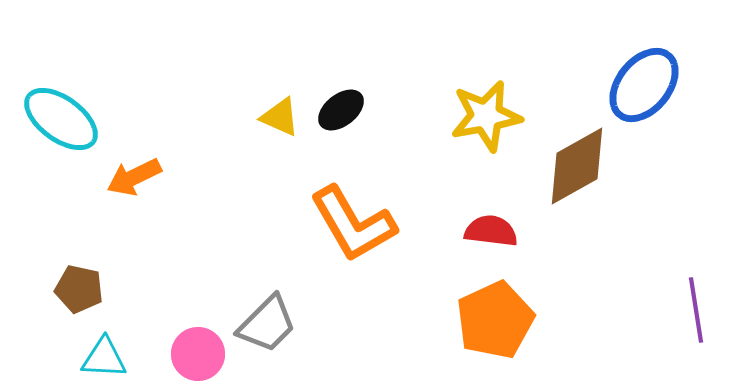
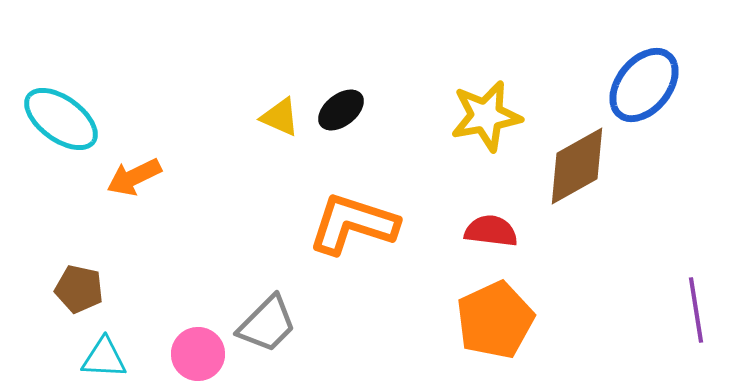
orange L-shape: rotated 138 degrees clockwise
